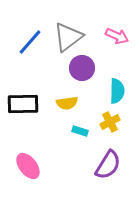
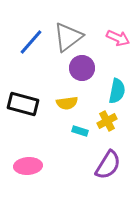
pink arrow: moved 1 px right, 2 px down
blue line: moved 1 px right
cyan semicircle: rotated 10 degrees clockwise
black rectangle: rotated 16 degrees clockwise
yellow cross: moved 3 px left, 1 px up
pink ellipse: rotated 56 degrees counterclockwise
